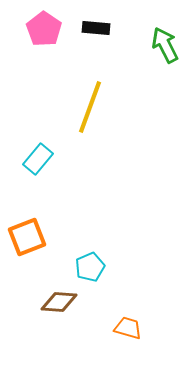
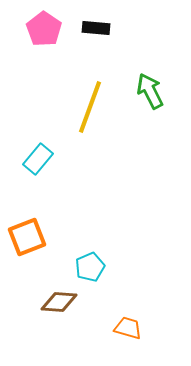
green arrow: moved 15 px left, 46 px down
